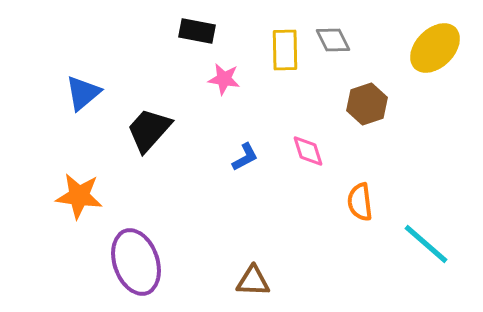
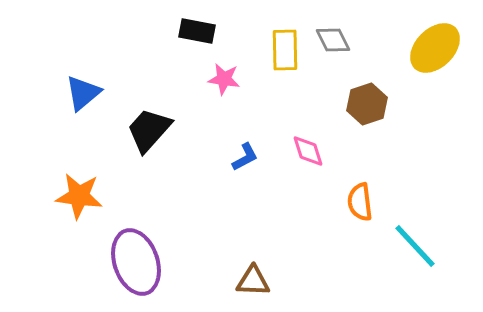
cyan line: moved 11 px left, 2 px down; rotated 6 degrees clockwise
